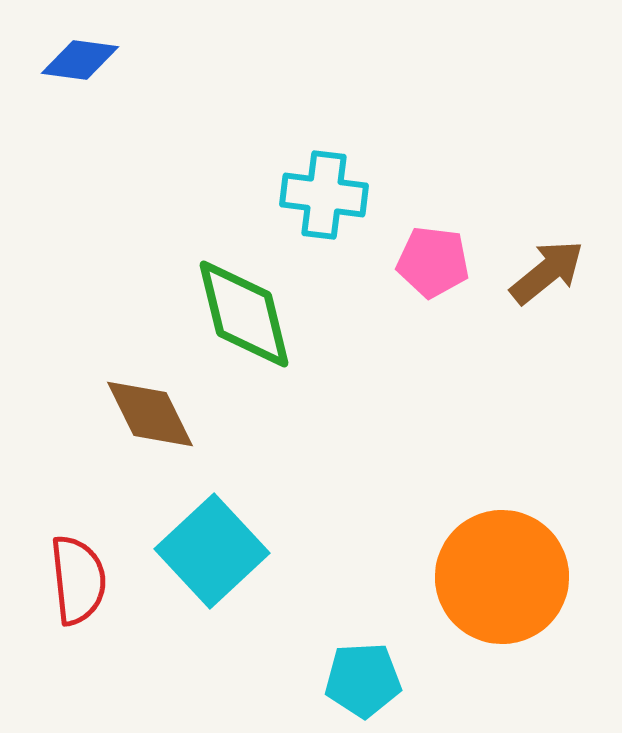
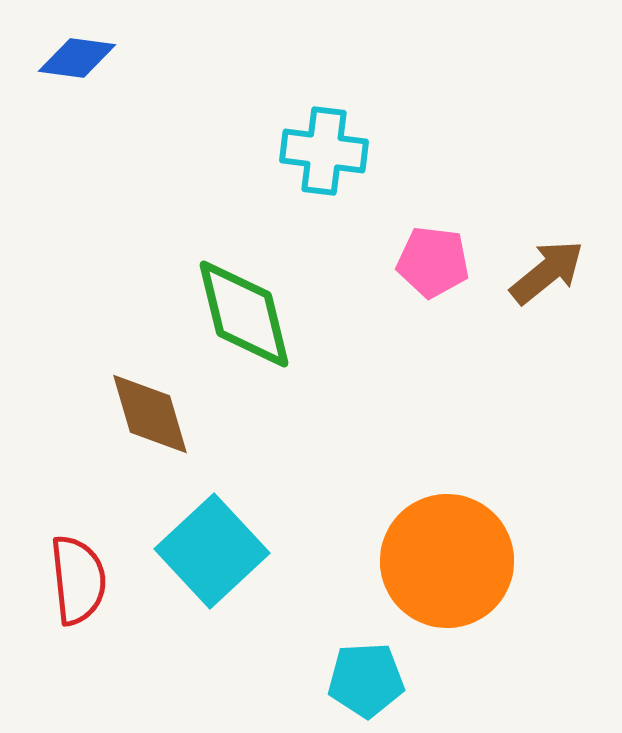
blue diamond: moved 3 px left, 2 px up
cyan cross: moved 44 px up
brown diamond: rotated 10 degrees clockwise
orange circle: moved 55 px left, 16 px up
cyan pentagon: moved 3 px right
